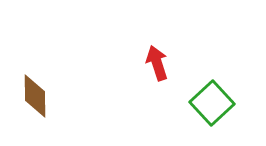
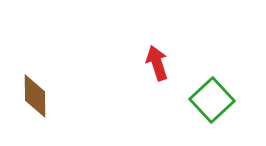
green square: moved 3 px up
